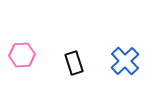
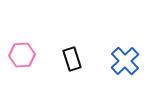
black rectangle: moved 2 px left, 4 px up
